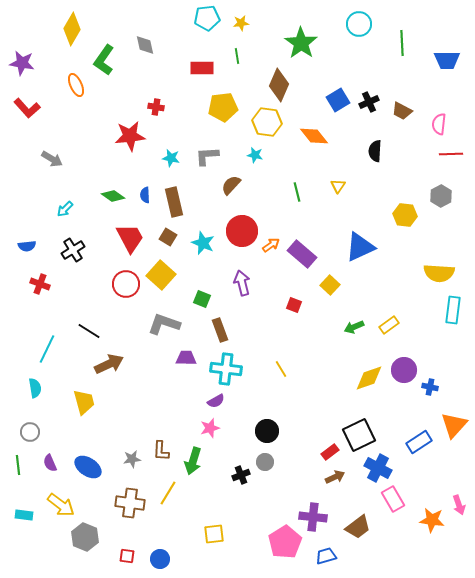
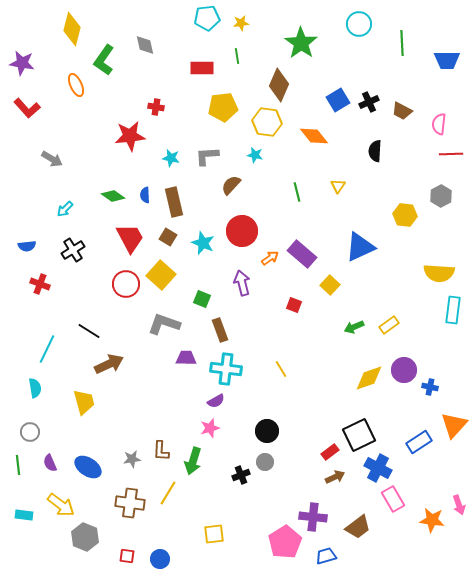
yellow diamond at (72, 29): rotated 16 degrees counterclockwise
orange arrow at (271, 245): moved 1 px left, 13 px down
